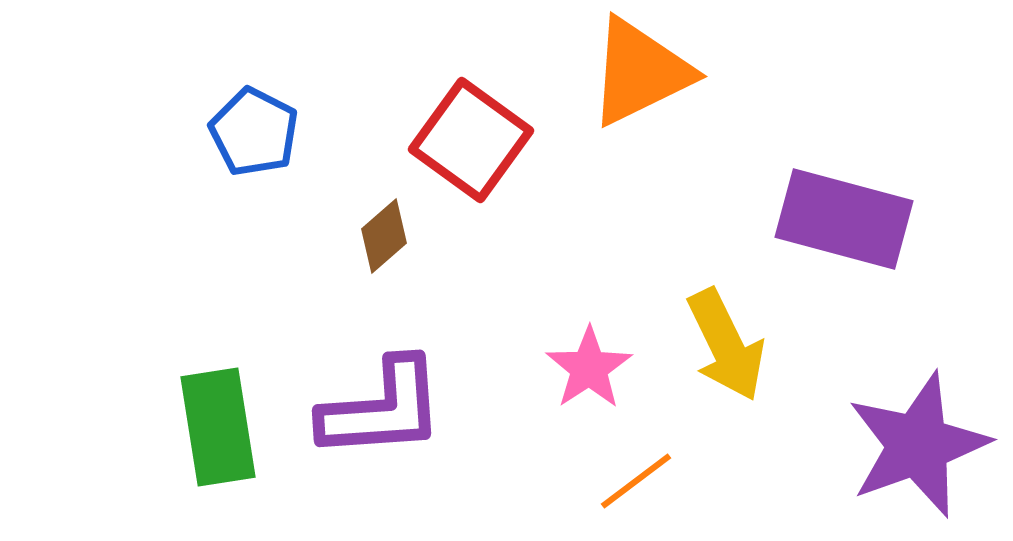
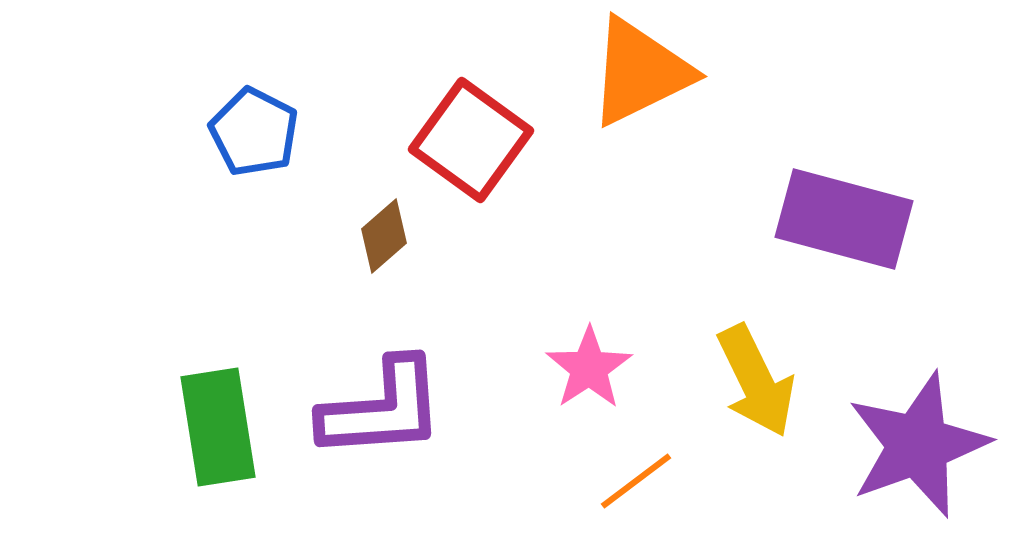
yellow arrow: moved 30 px right, 36 px down
